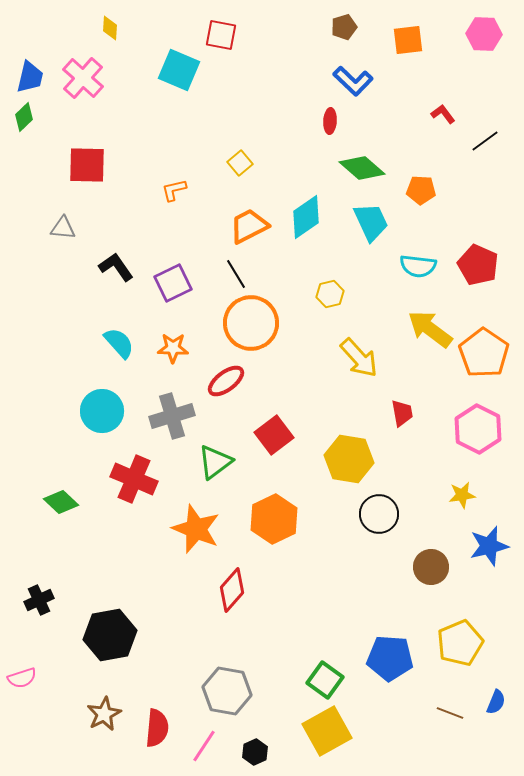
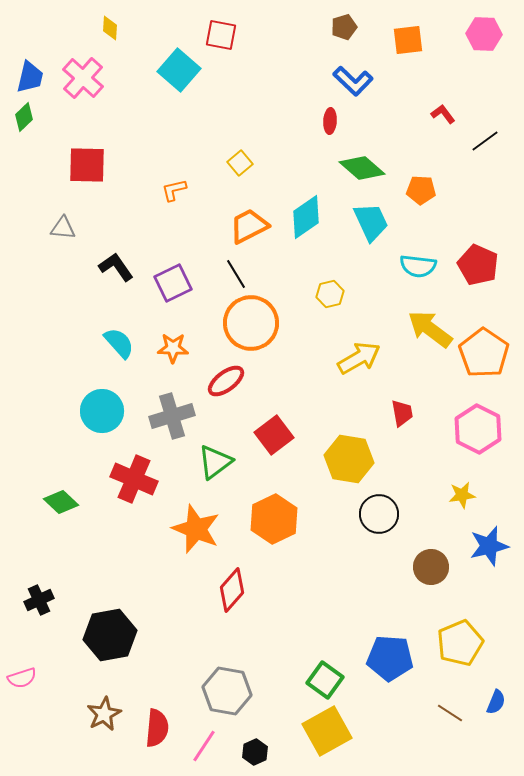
cyan square at (179, 70): rotated 18 degrees clockwise
yellow arrow at (359, 358): rotated 78 degrees counterclockwise
brown line at (450, 713): rotated 12 degrees clockwise
